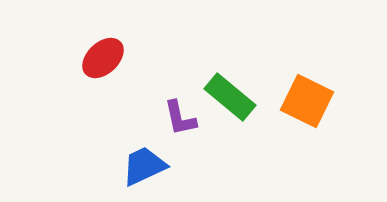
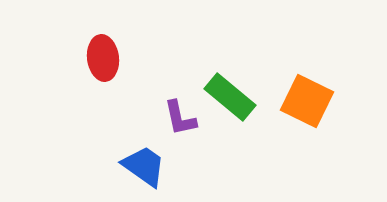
red ellipse: rotated 54 degrees counterclockwise
blue trapezoid: rotated 60 degrees clockwise
